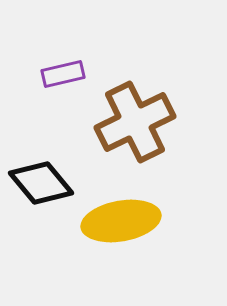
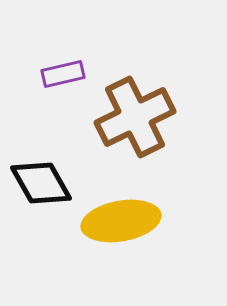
brown cross: moved 5 px up
black diamond: rotated 10 degrees clockwise
